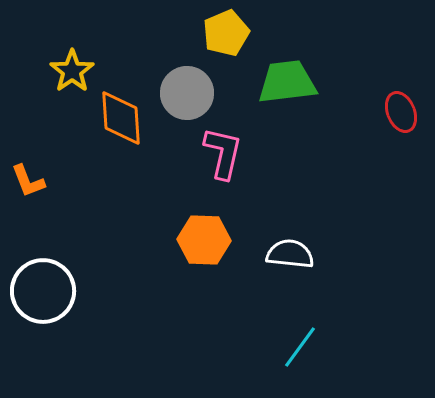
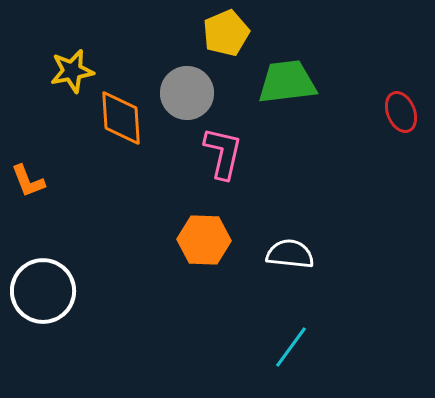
yellow star: rotated 24 degrees clockwise
cyan line: moved 9 px left
